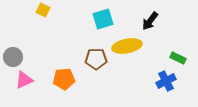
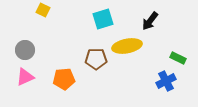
gray circle: moved 12 px right, 7 px up
pink triangle: moved 1 px right, 3 px up
